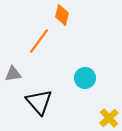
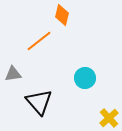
orange line: rotated 16 degrees clockwise
